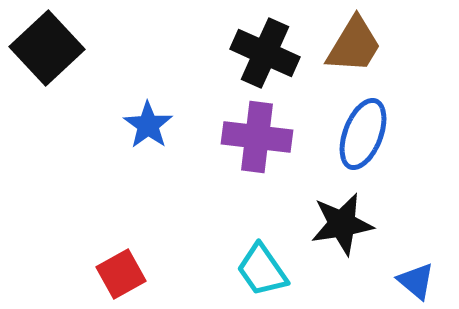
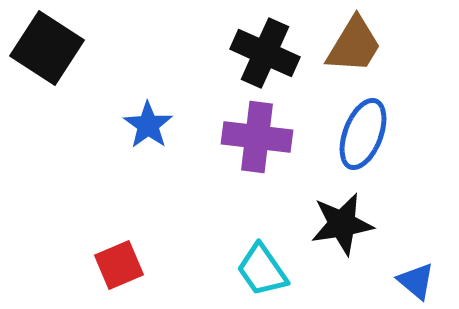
black square: rotated 14 degrees counterclockwise
red square: moved 2 px left, 9 px up; rotated 6 degrees clockwise
